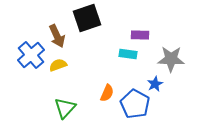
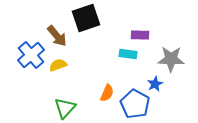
black square: moved 1 px left
brown arrow: rotated 15 degrees counterclockwise
